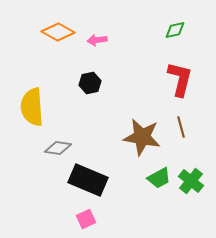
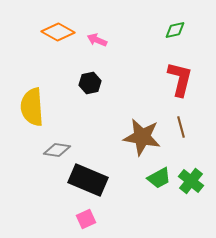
pink arrow: rotated 30 degrees clockwise
gray diamond: moved 1 px left, 2 px down
